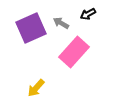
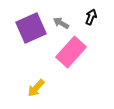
black arrow: moved 3 px right, 3 px down; rotated 140 degrees clockwise
pink rectangle: moved 3 px left
